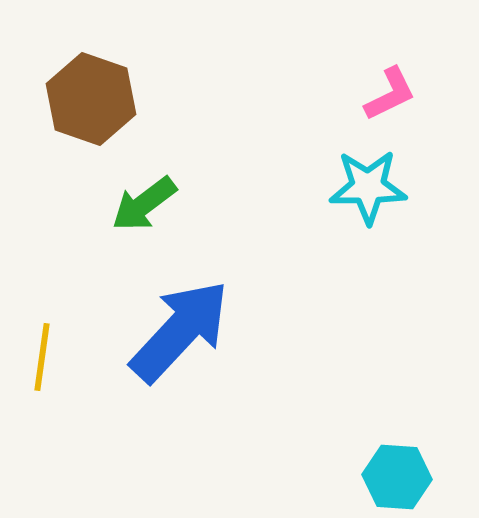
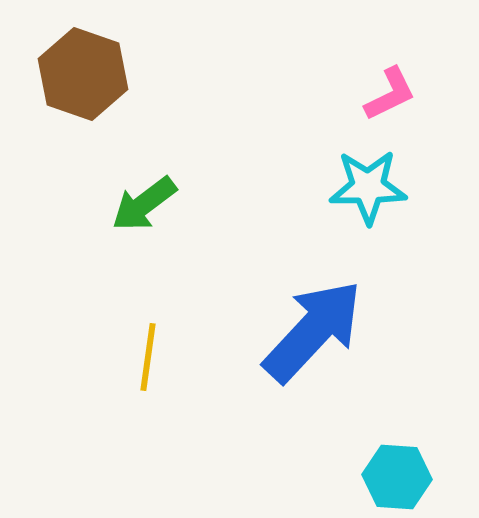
brown hexagon: moved 8 px left, 25 px up
blue arrow: moved 133 px right
yellow line: moved 106 px right
